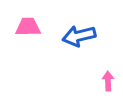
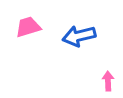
pink trapezoid: rotated 16 degrees counterclockwise
